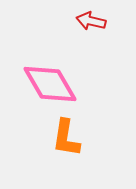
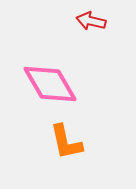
orange L-shape: moved 4 px down; rotated 21 degrees counterclockwise
